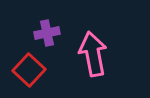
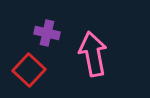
purple cross: rotated 25 degrees clockwise
